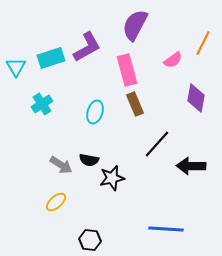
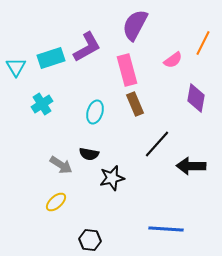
black semicircle: moved 6 px up
